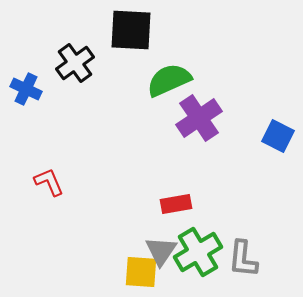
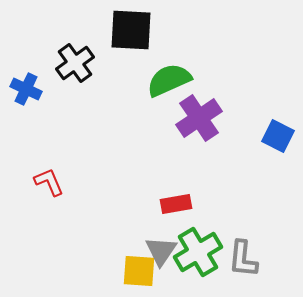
yellow square: moved 2 px left, 1 px up
